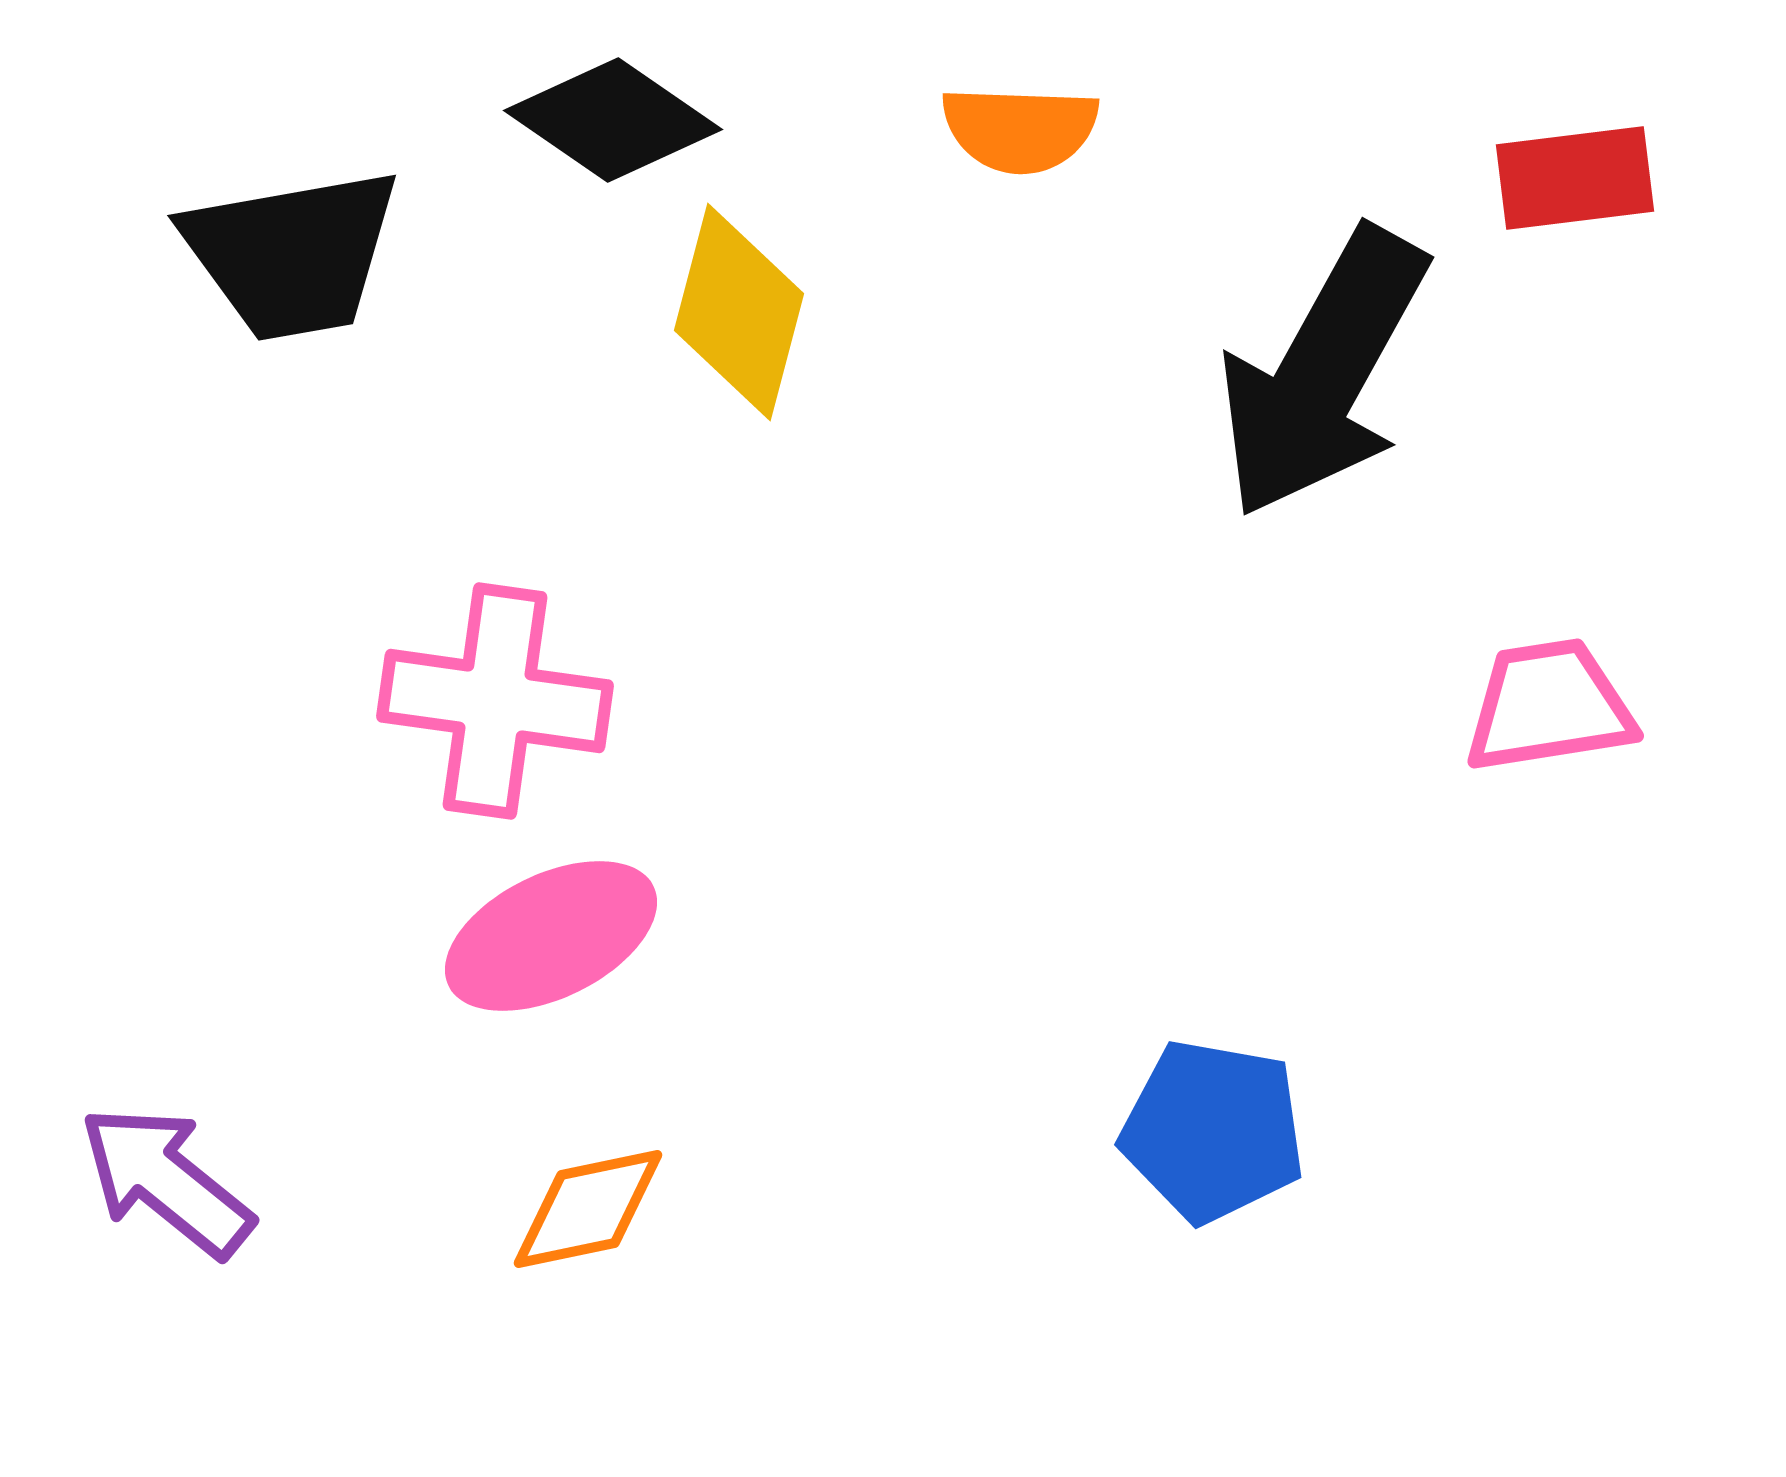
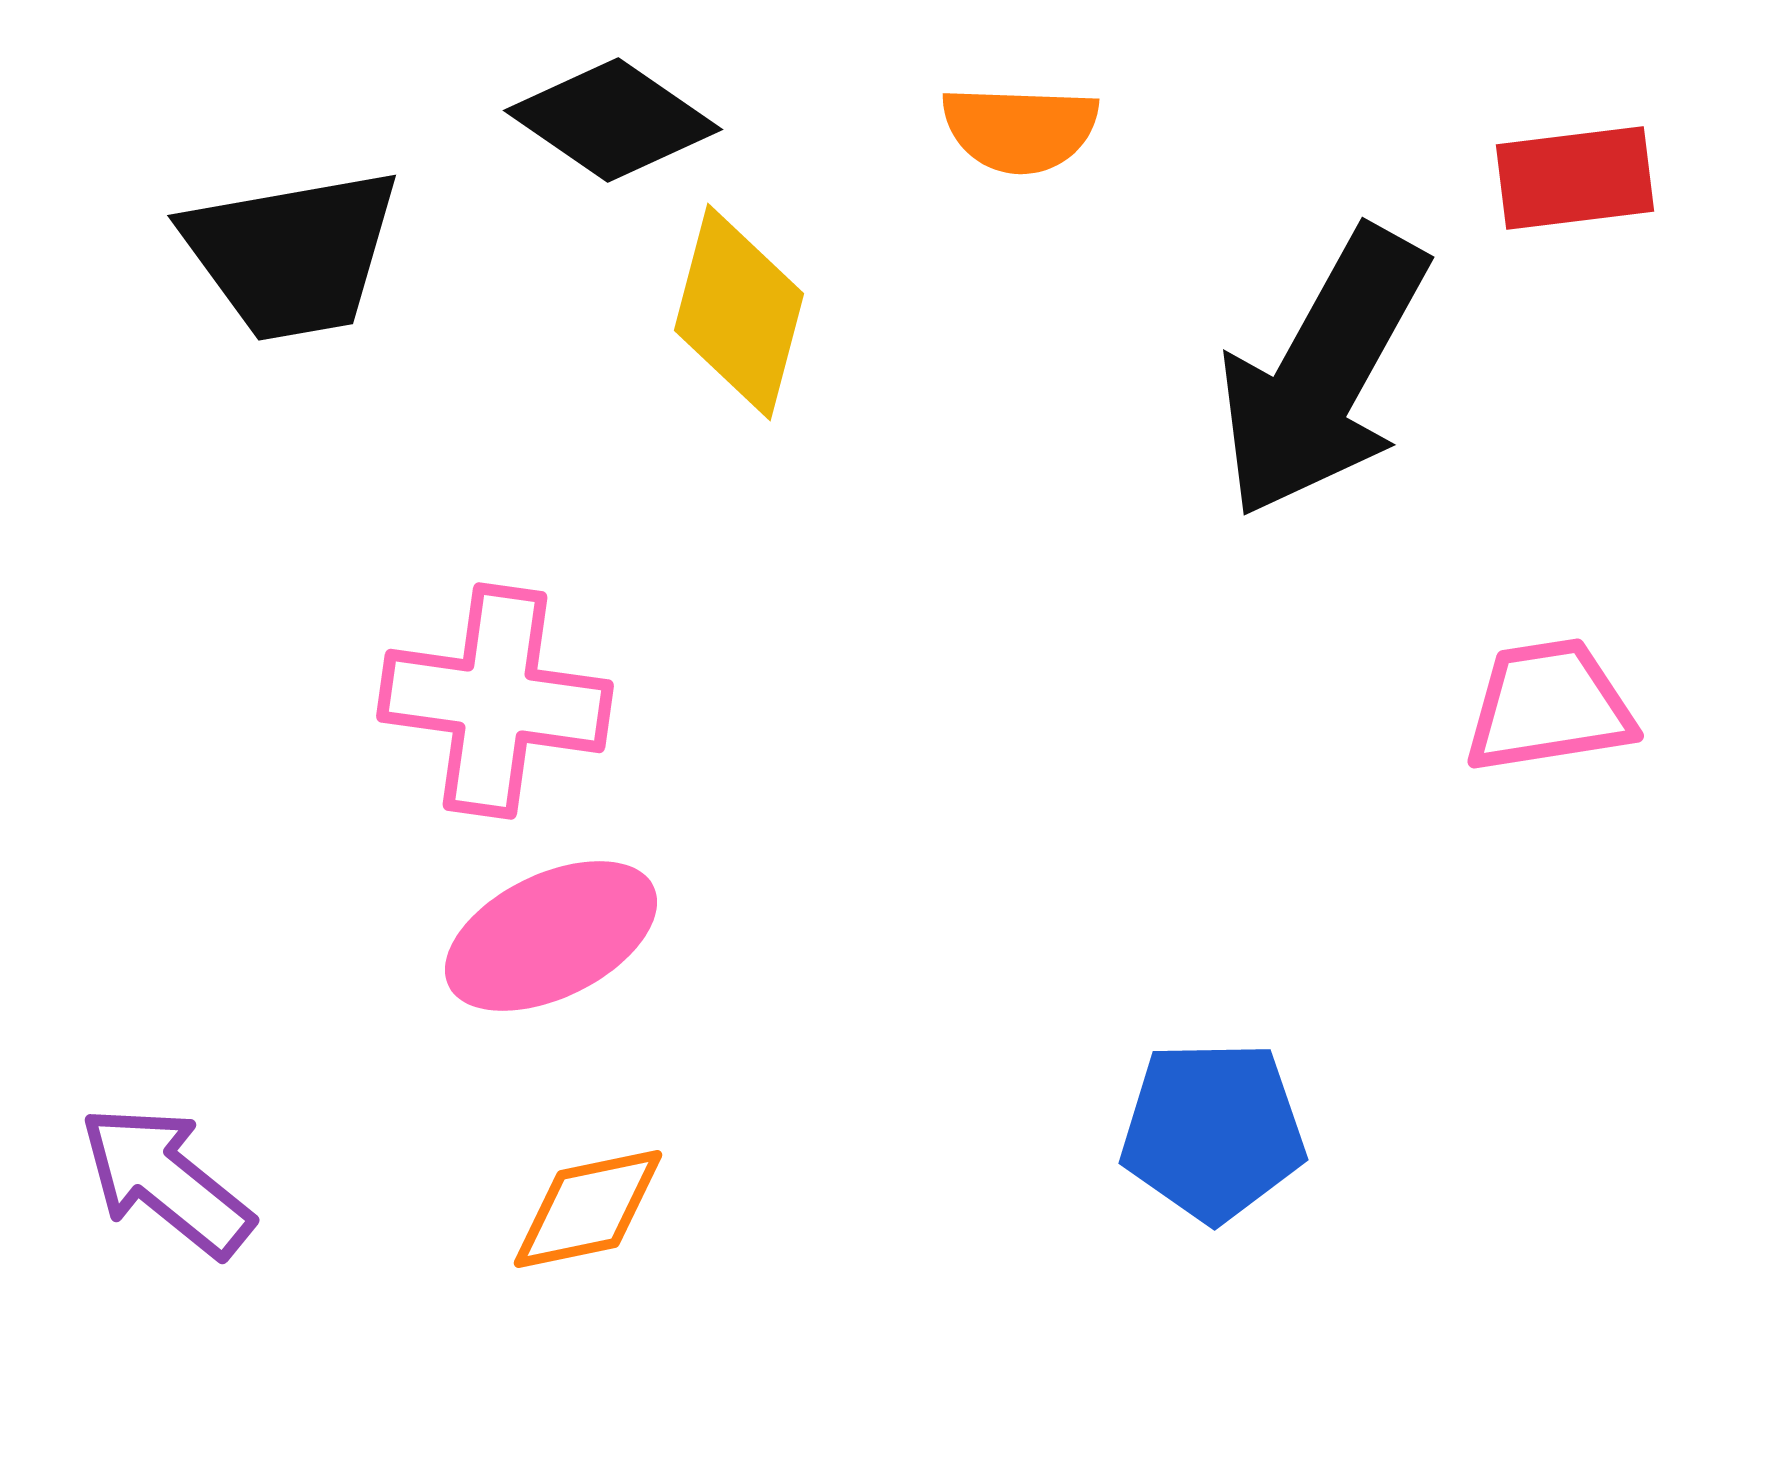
blue pentagon: rotated 11 degrees counterclockwise
